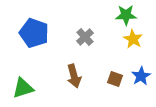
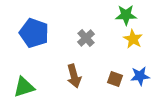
gray cross: moved 1 px right, 1 px down
blue star: moved 1 px left; rotated 24 degrees clockwise
green triangle: moved 1 px right, 1 px up
